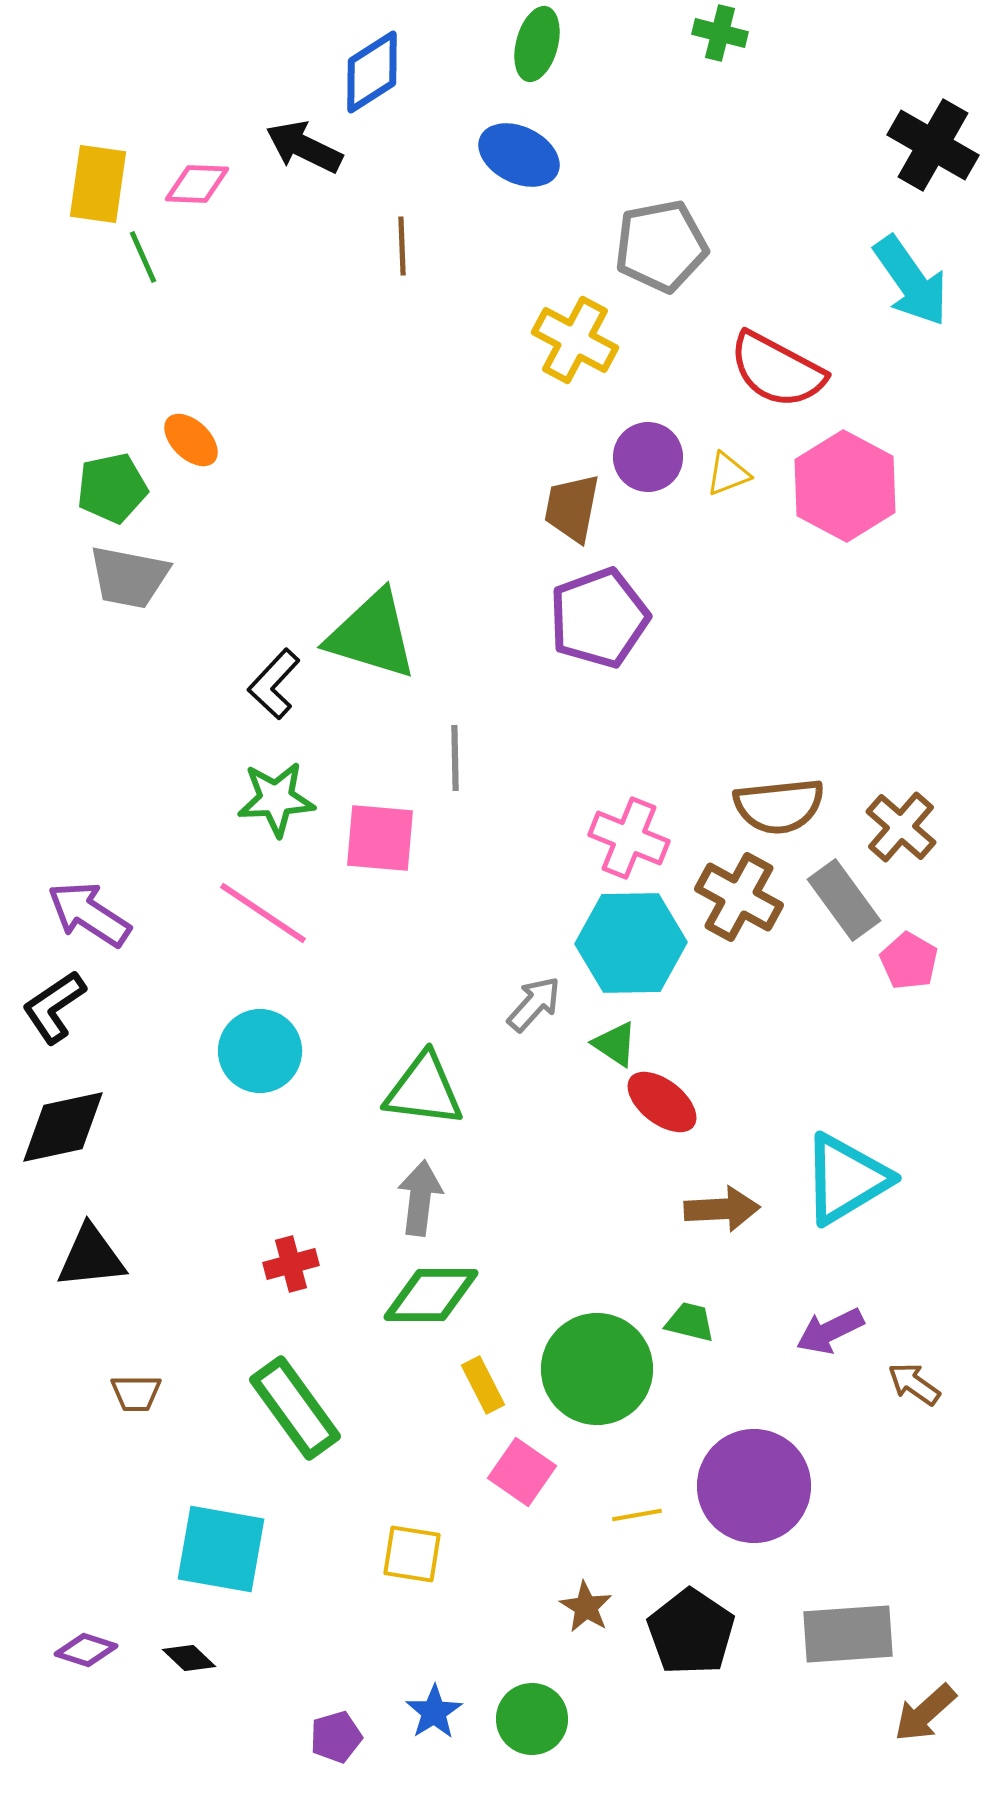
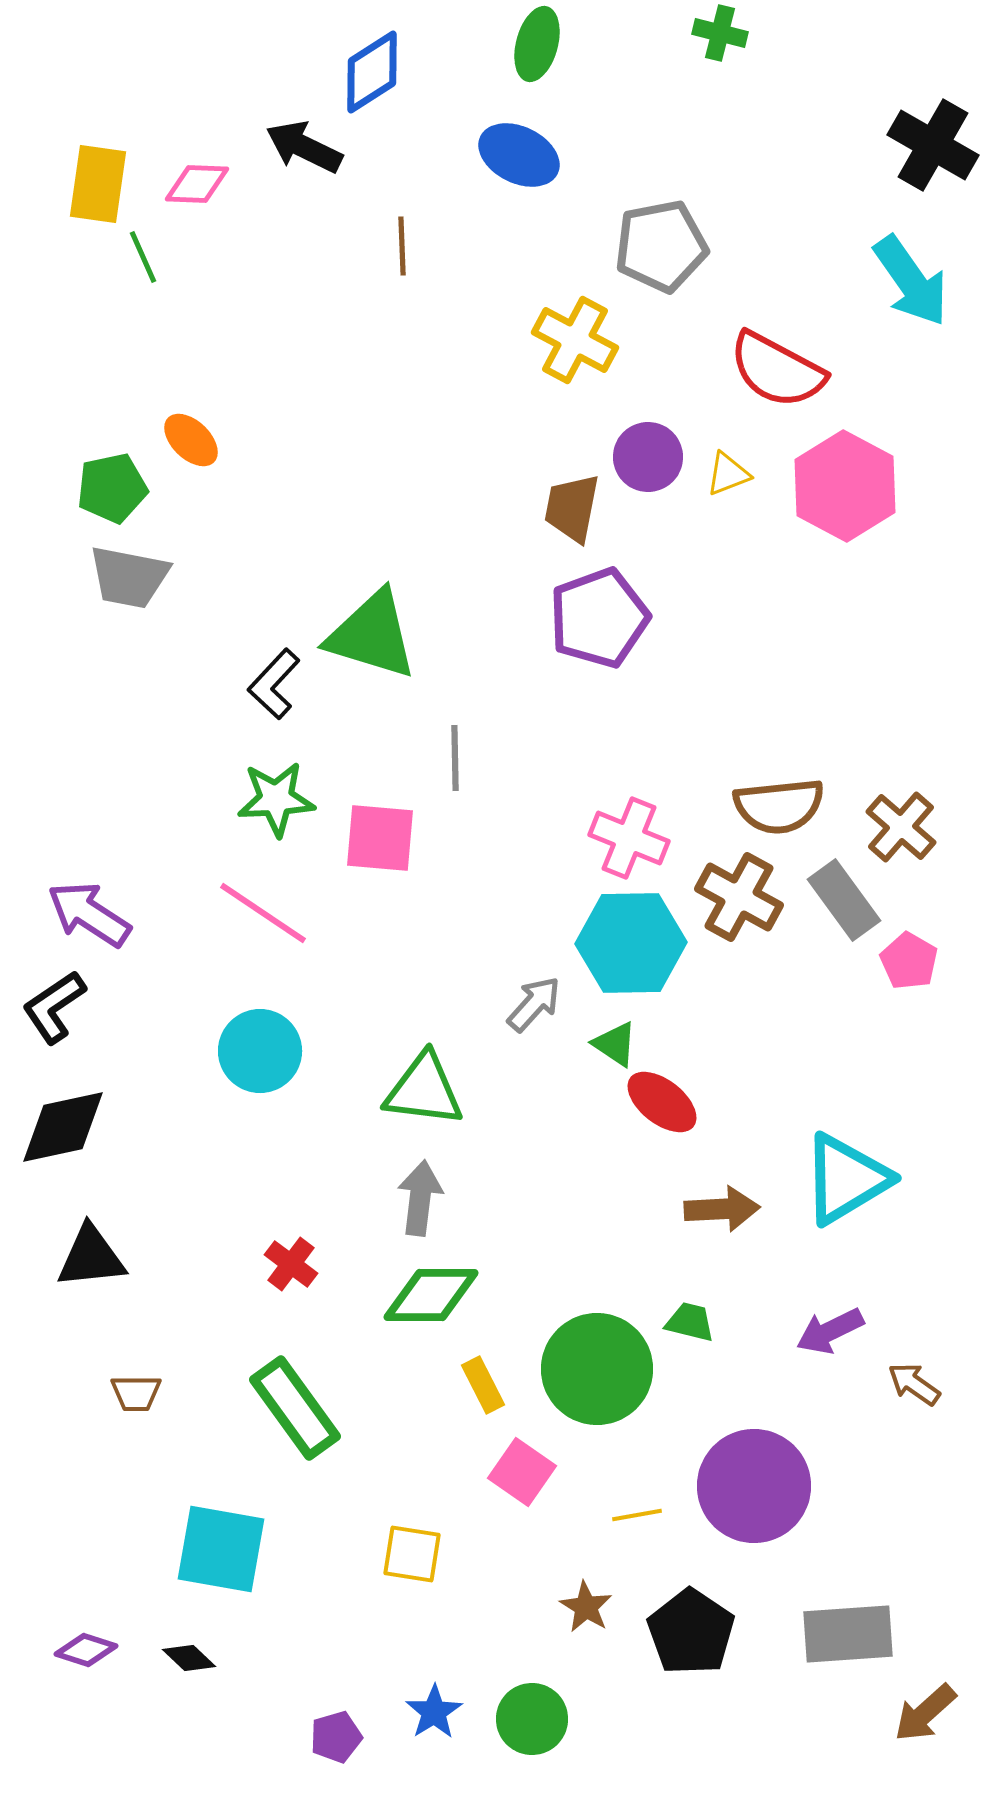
red cross at (291, 1264): rotated 38 degrees counterclockwise
